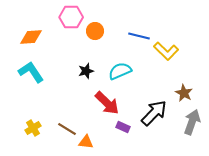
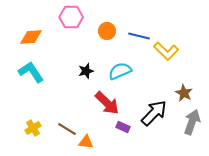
orange circle: moved 12 px right
